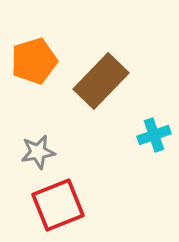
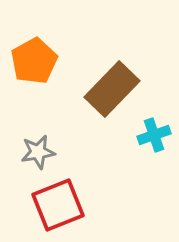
orange pentagon: rotated 12 degrees counterclockwise
brown rectangle: moved 11 px right, 8 px down
